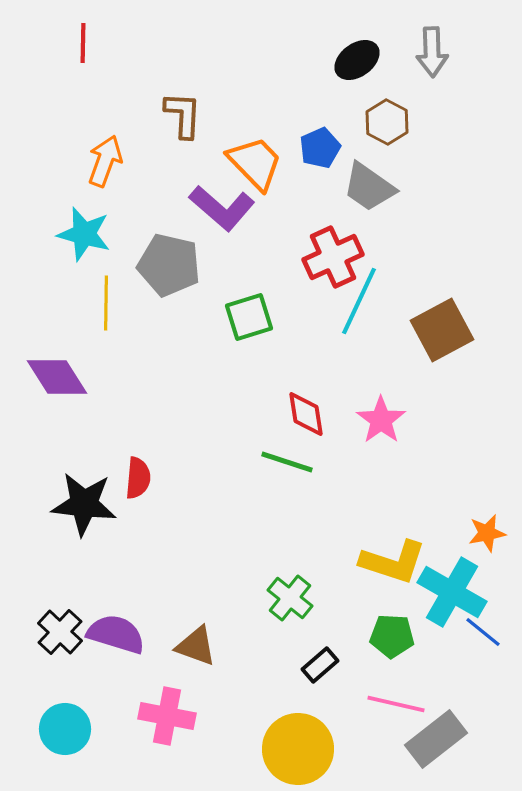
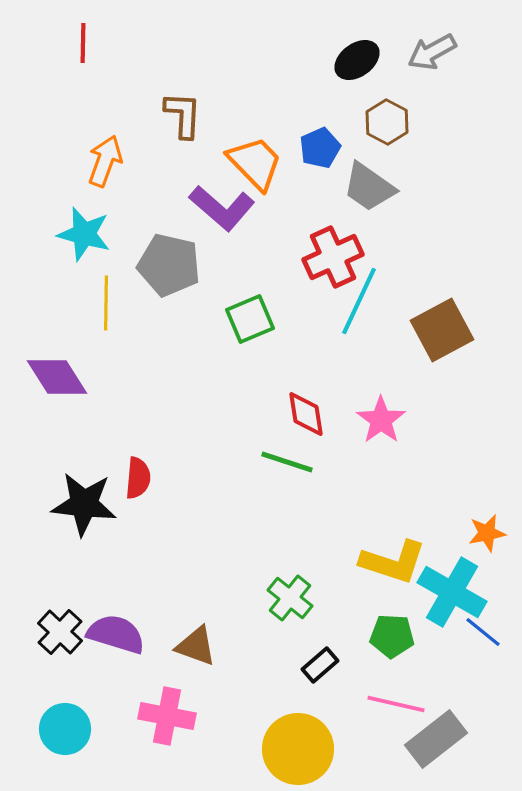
gray arrow: rotated 63 degrees clockwise
green square: moved 1 px right, 2 px down; rotated 6 degrees counterclockwise
